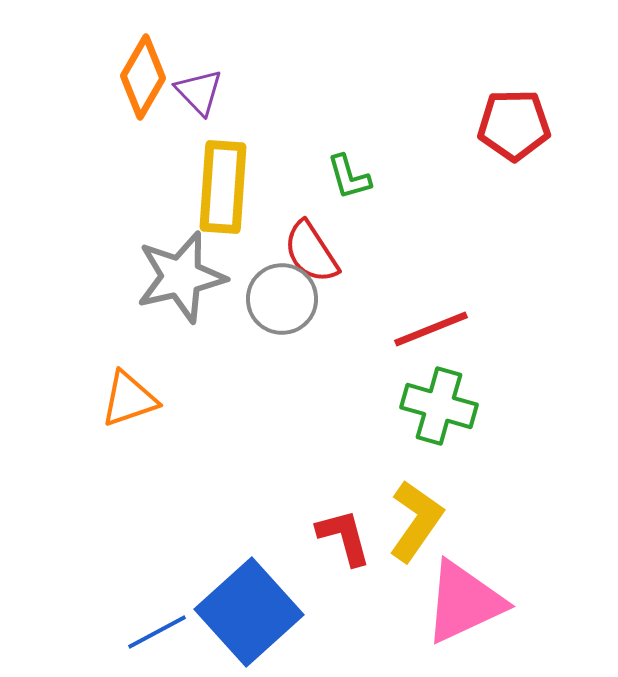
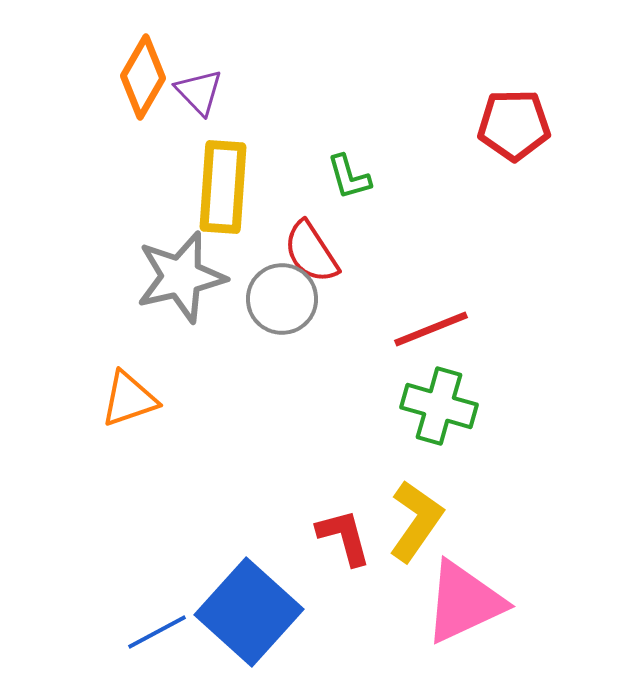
blue square: rotated 6 degrees counterclockwise
